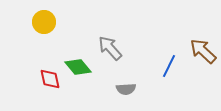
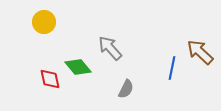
brown arrow: moved 3 px left, 1 px down
blue line: moved 3 px right, 2 px down; rotated 15 degrees counterclockwise
gray semicircle: rotated 60 degrees counterclockwise
